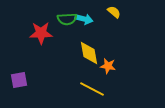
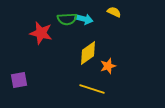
yellow semicircle: rotated 16 degrees counterclockwise
red star: rotated 15 degrees clockwise
yellow diamond: moved 1 px left; rotated 65 degrees clockwise
orange star: rotated 28 degrees counterclockwise
yellow line: rotated 10 degrees counterclockwise
